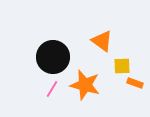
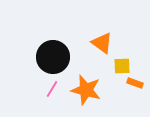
orange triangle: moved 2 px down
orange star: moved 1 px right, 5 px down
